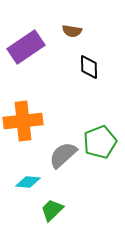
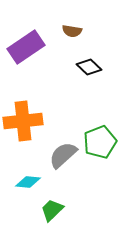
black diamond: rotated 45 degrees counterclockwise
